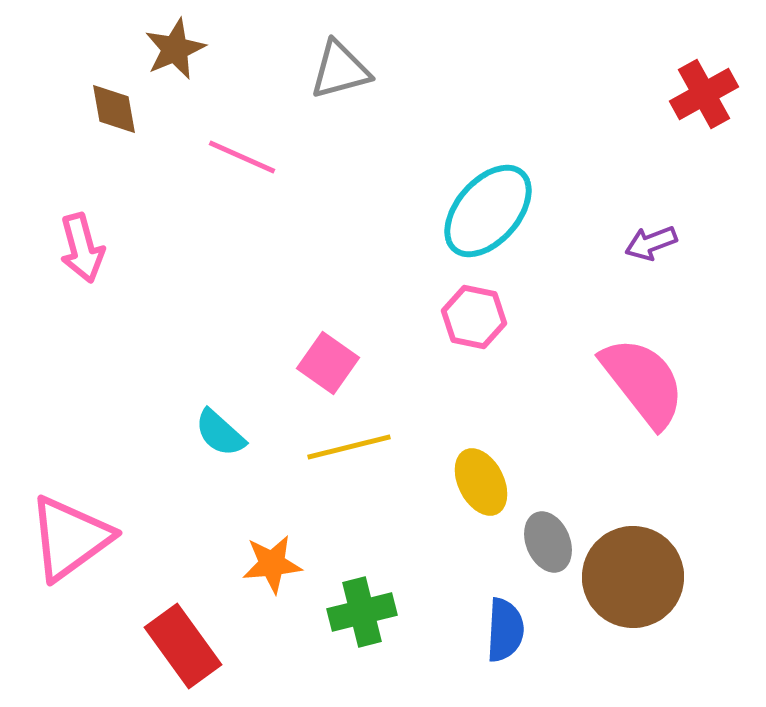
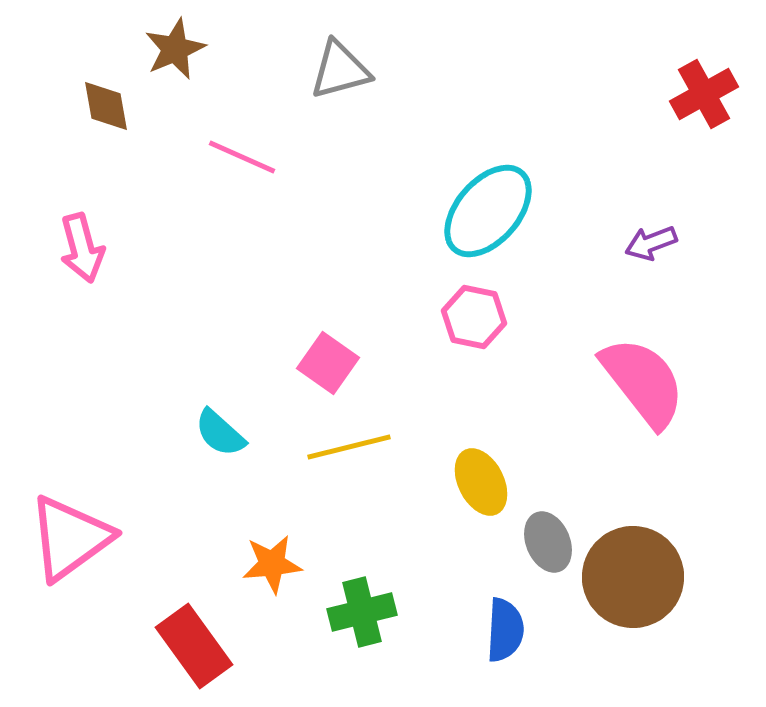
brown diamond: moved 8 px left, 3 px up
red rectangle: moved 11 px right
